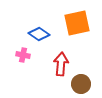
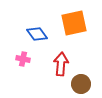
orange square: moved 3 px left
blue diamond: moved 2 px left; rotated 20 degrees clockwise
pink cross: moved 4 px down
